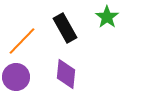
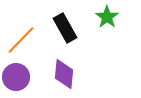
orange line: moved 1 px left, 1 px up
purple diamond: moved 2 px left
